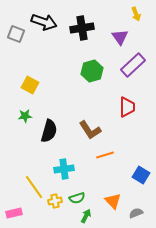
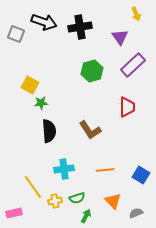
black cross: moved 2 px left, 1 px up
green star: moved 16 px right, 13 px up
black semicircle: rotated 20 degrees counterclockwise
orange line: moved 15 px down; rotated 12 degrees clockwise
yellow line: moved 1 px left
